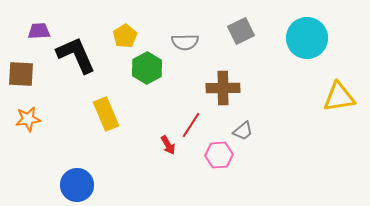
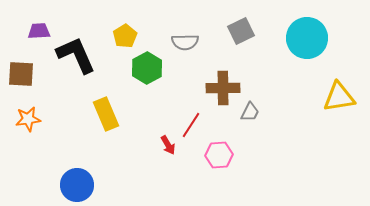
gray trapezoid: moved 7 px right, 19 px up; rotated 25 degrees counterclockwise
